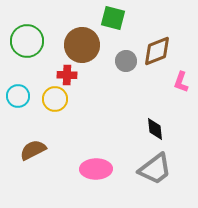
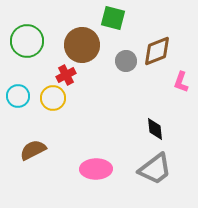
red cross: moved 1 px left; rotated 30 degrees counterclockwise
yellow circle: moved 2 px left, 1 px up
